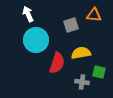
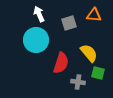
white arrow: moved 11 px right
gray square: moved 2 px left, 2 px up
yellow semicircle: moved 8 px right; rotated 60 degrees clockwise
red semicircle: moved 4 px right
green square: moved 1 px left, 1 px down
gray cross: moved 4 px left
